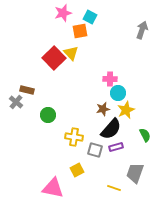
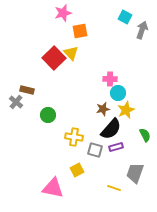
cyan square: moved 35 px right
